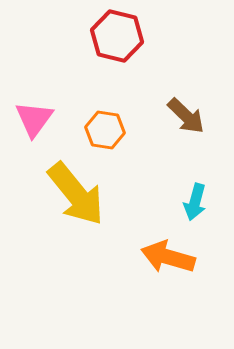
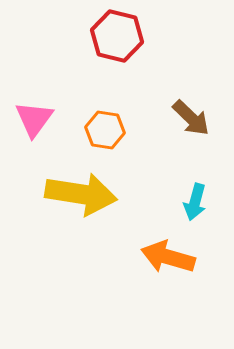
brown arrow: moved 5 px right, 2 px down
yellow arrow: moved 5 px right; rotated 42 degrees counterclockwise
